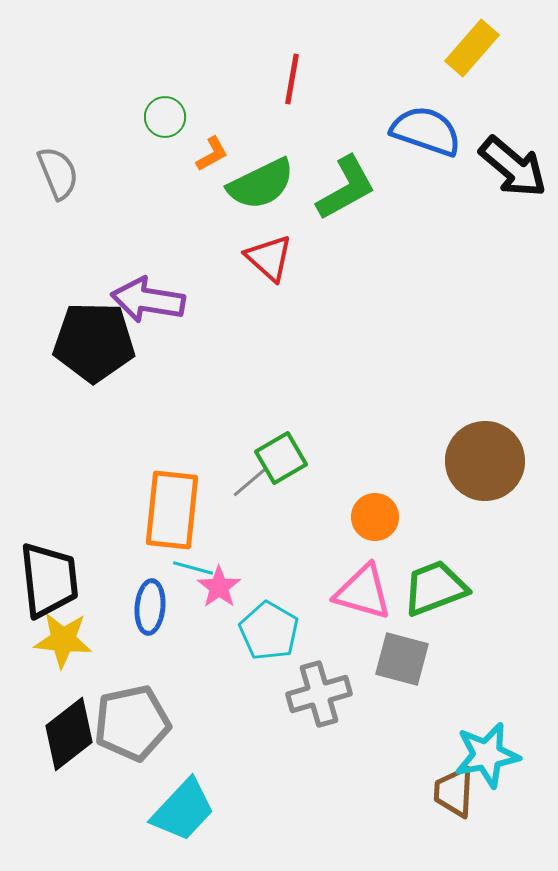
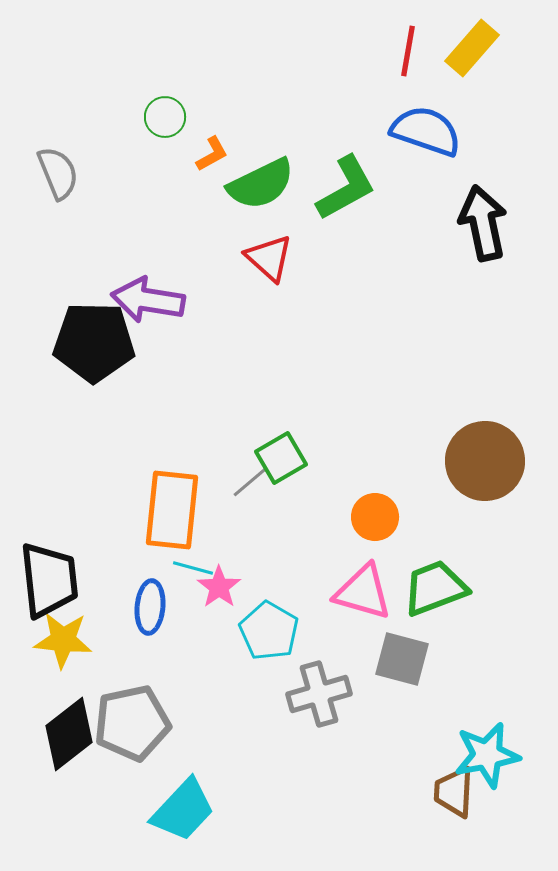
red line: moved 116 px right, 28 px up
black arrow: moved 30 px left, 56 px down; rotated 142 degrees counterclockwise
